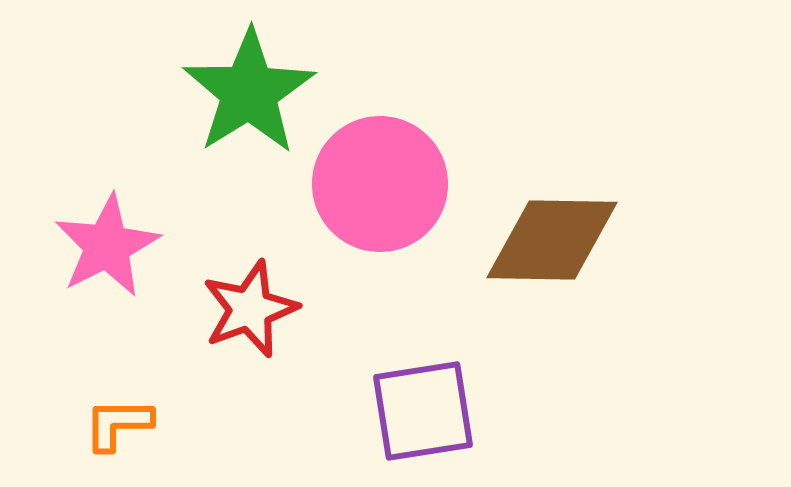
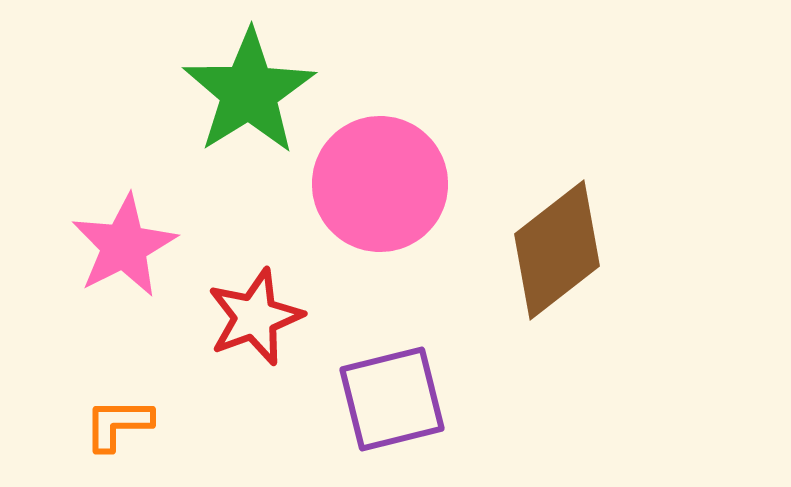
brown diamond: moved 5 px right, 10 px down; rotated 39 degrees counterclockwise
pink star: moved 17 px right
red star: moved 5 px right, 8 px down
purple square: moved 31 px left, 12 px up; rotated 5 degrees counterclockwise
